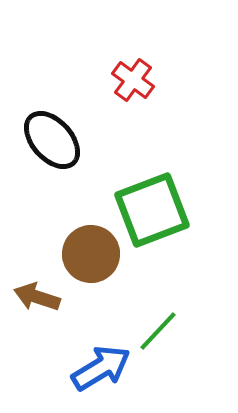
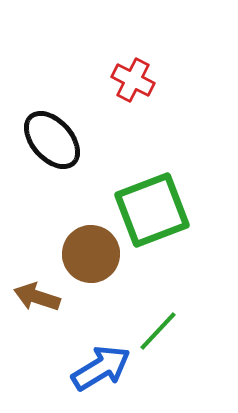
red cross: rotated 9 degrees counterclockwise
